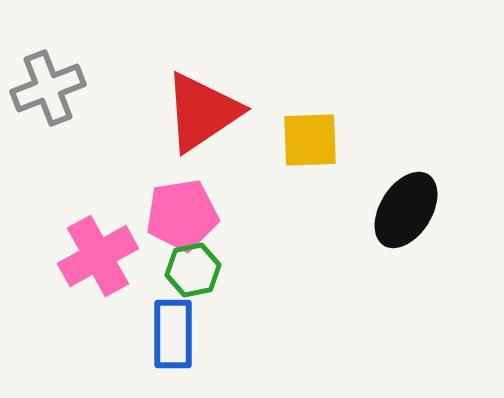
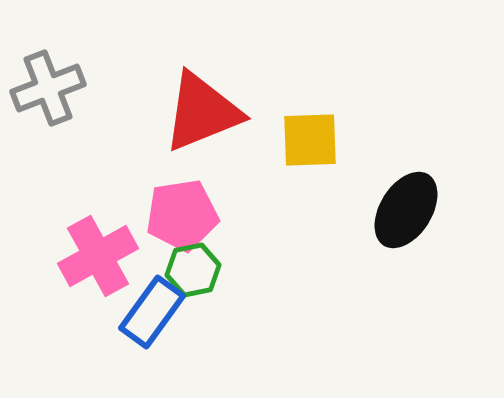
red triangle: rotated 12 degrees clockwise
blue rectangle: moved 21 px left, 22 px up; rotated 36 degrees clockwise
